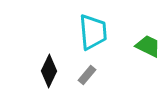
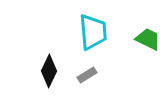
green trapezoid: moved 7 px up
gray rectangle: rotated 18 degrees clockwise
